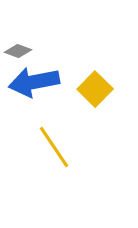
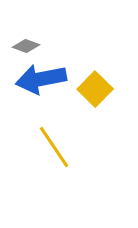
gray diamond: moved 8 px right, 5 px up
blue arrow: moved 7 px right, 3 px up
